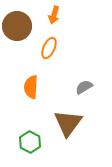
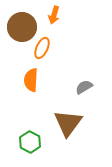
brown circle: moved 5 px right, 1 px down
orange ellipse: moved 7 px left
orange semicircle: moved 7 px up
